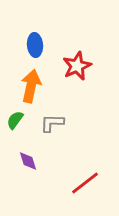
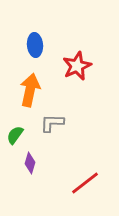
orange arrow: moved 1 px left, 4 px down
green semicircle: moved 15 px down
purple diamond: moved 2 px right, 2 px down; rotated 35 degrees clockwise
